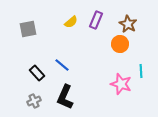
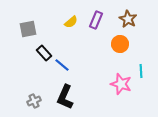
brown star: moved 5 px up
black rectangle: moved 7 px right, 20 px up
